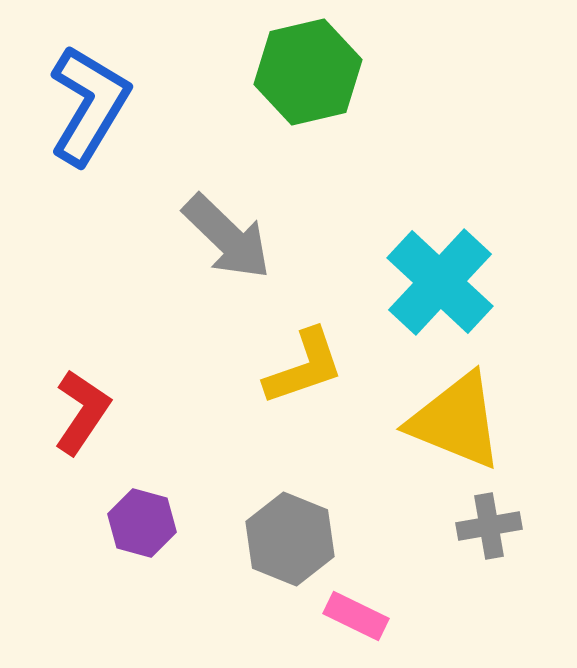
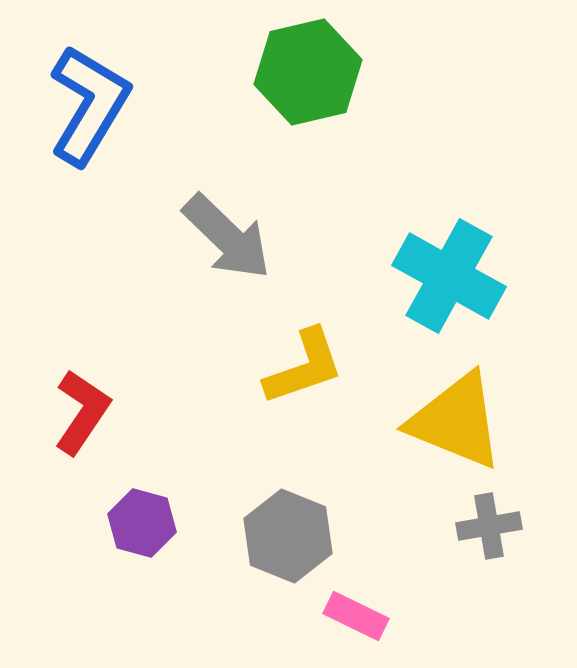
cyan cross: moved 9 px right, 6 px up; rotated 14 degrees counterclockwise
gray hexagon: moved 2 px left, 3 px up
